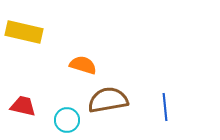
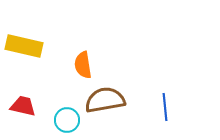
yellow rectangle: moved 14 px down
orange semicircle: rotated 116 degrees counterclockwise
brown semicircle: moved 3 px left
